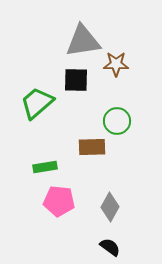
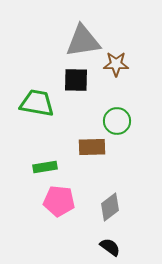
green trapezoid: rotated 51 degrees clockwise
gray diamond: rotated 24 degrees clockwise
